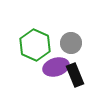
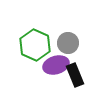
gray circle: moved 3 px left
purple ellipse: moved 2 px up
